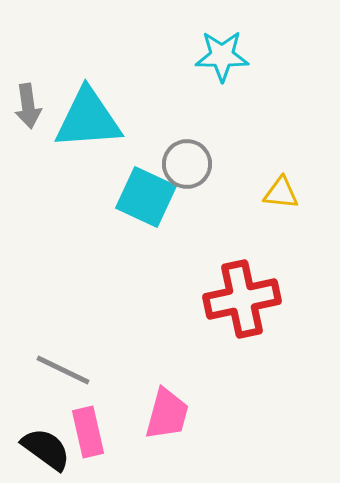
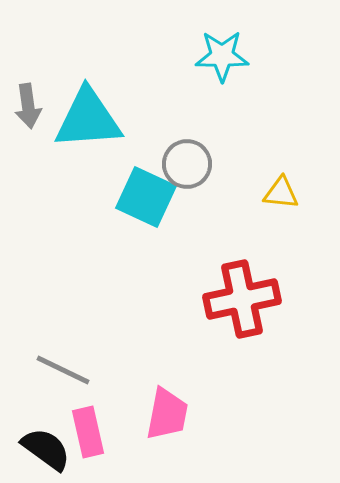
pink trapezoid: rotated 4 degrees counterclockwise
